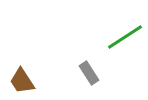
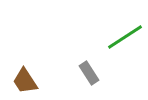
brown trapezoid: moved 3 px right
